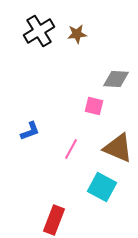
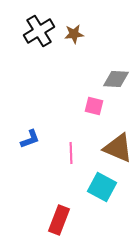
brown star: moved 3 px left
blue L-shape: moved 8 px down
pink line: moved 4 px down; rotated 30 degrees counterclockwise
red rectangle: moved 5 px right
